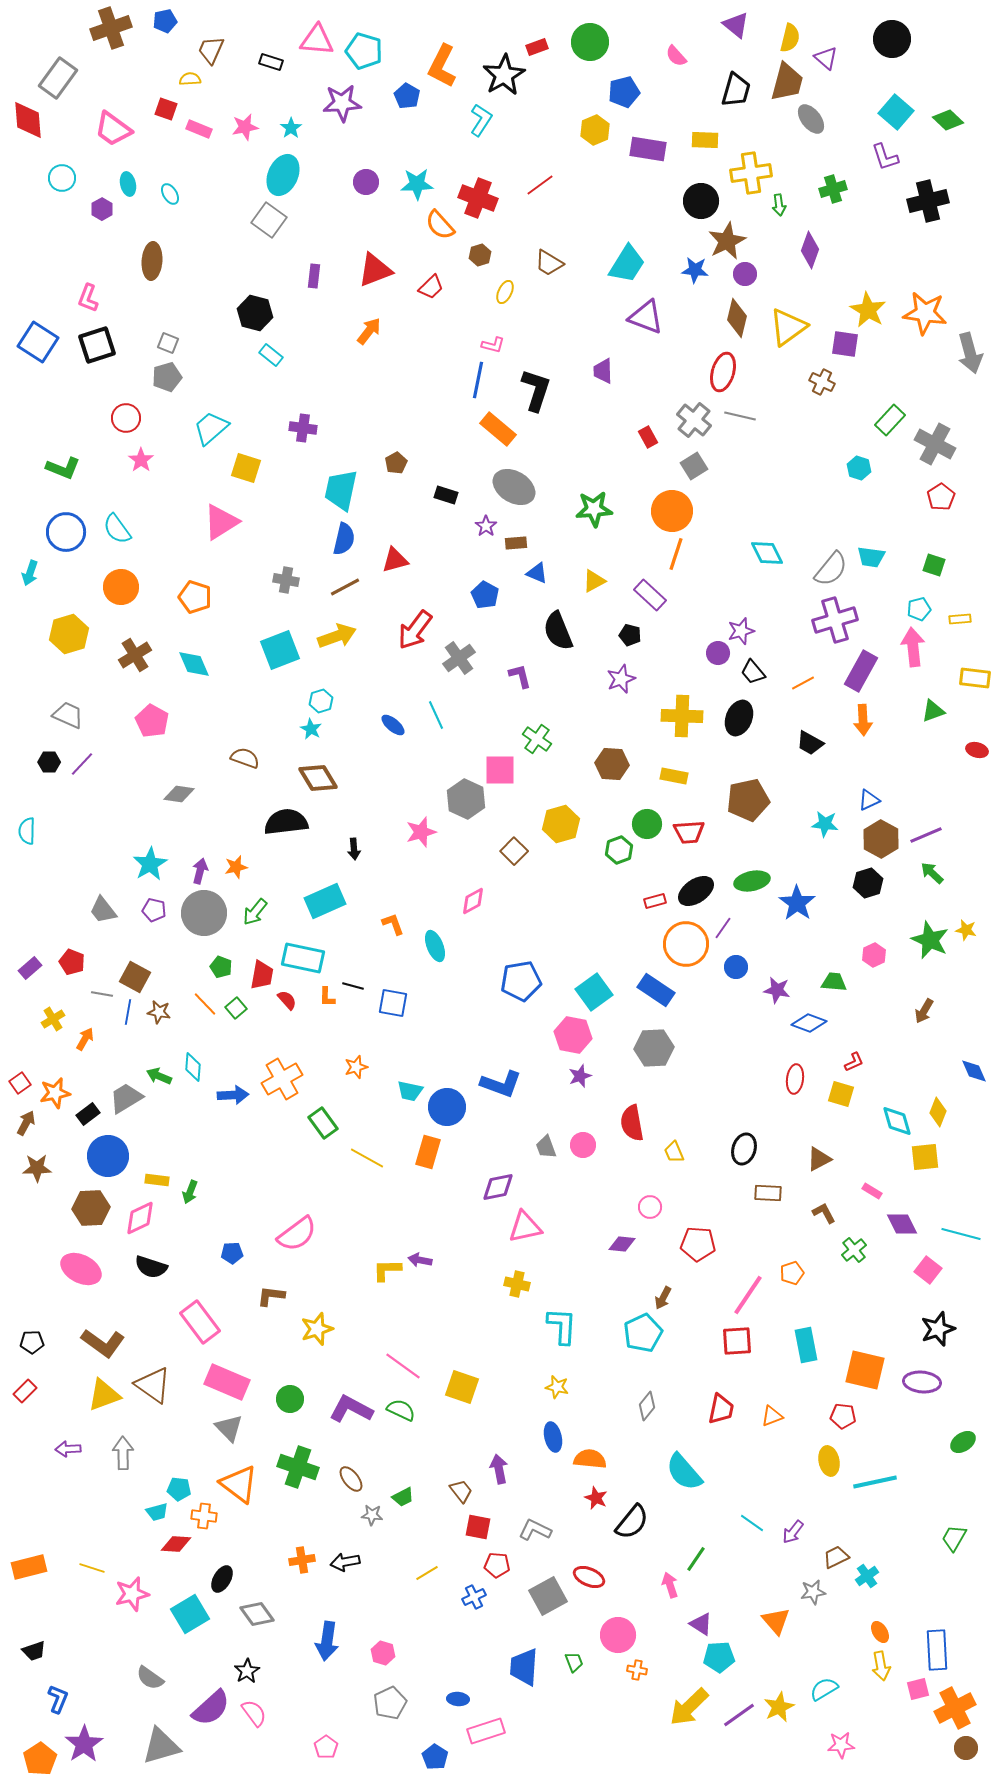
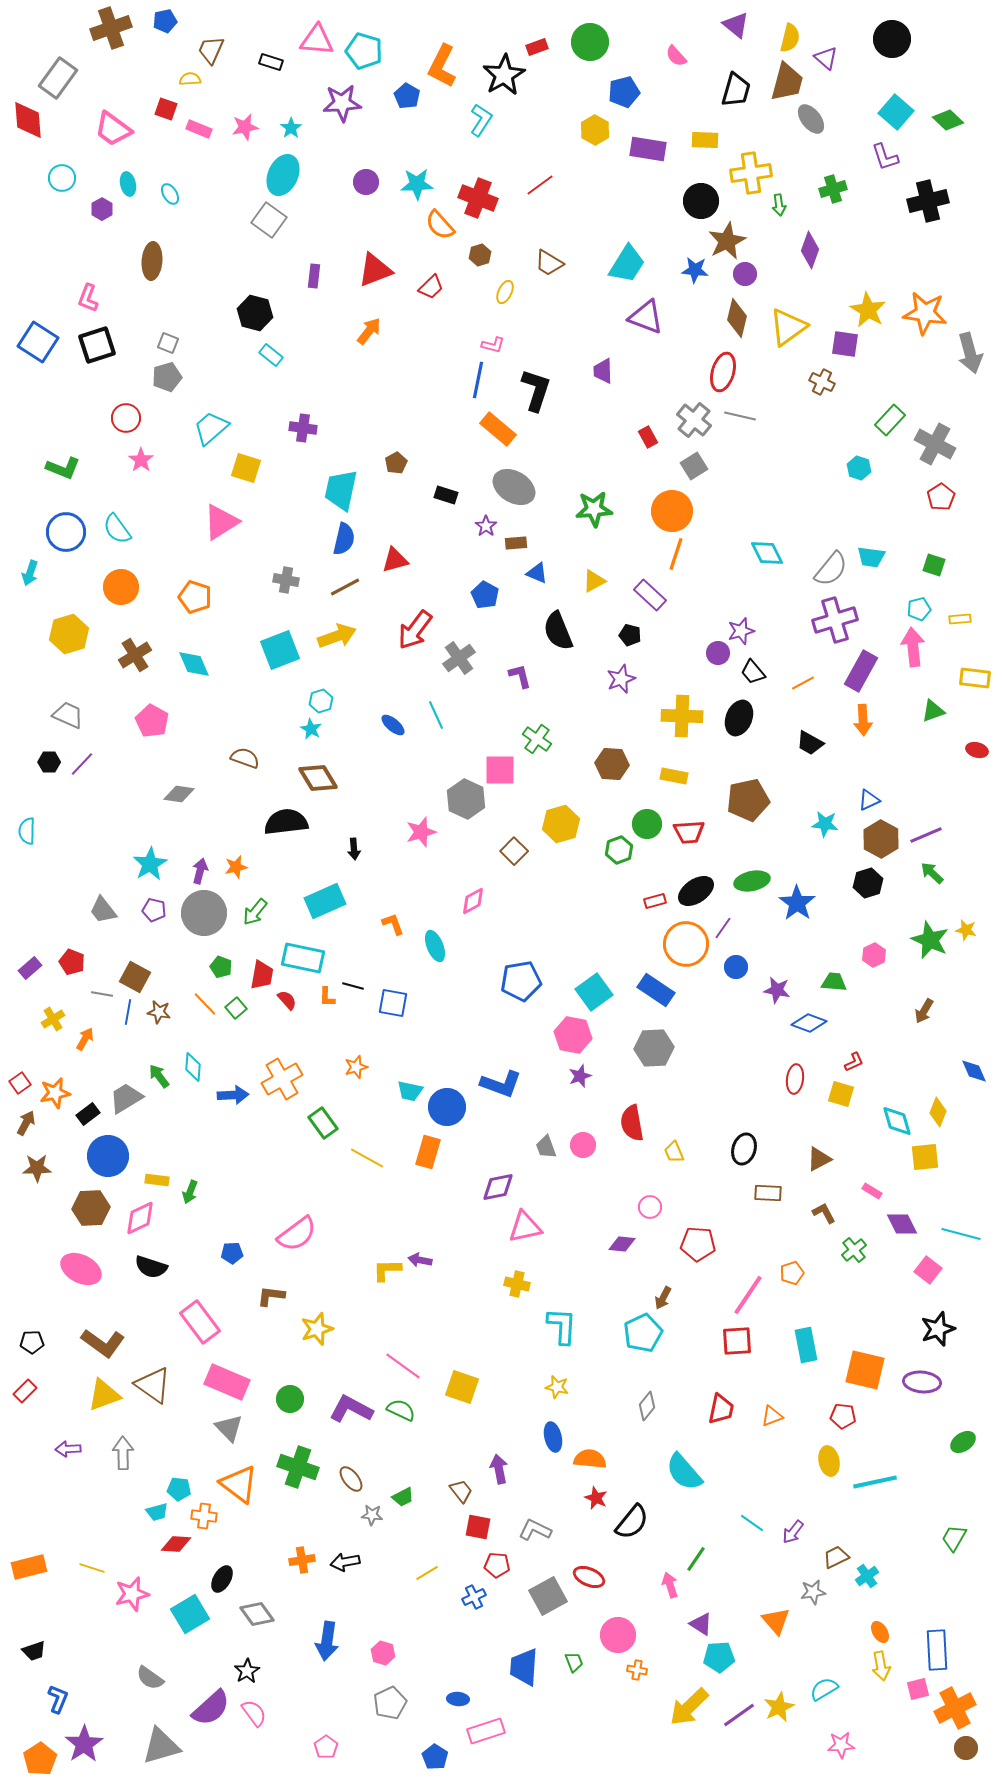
yellow hexagon at (595, 130): rotated 8 degrees counterclockwise
green arrow at (159, 1076): rotated 30 degrees clockwise
